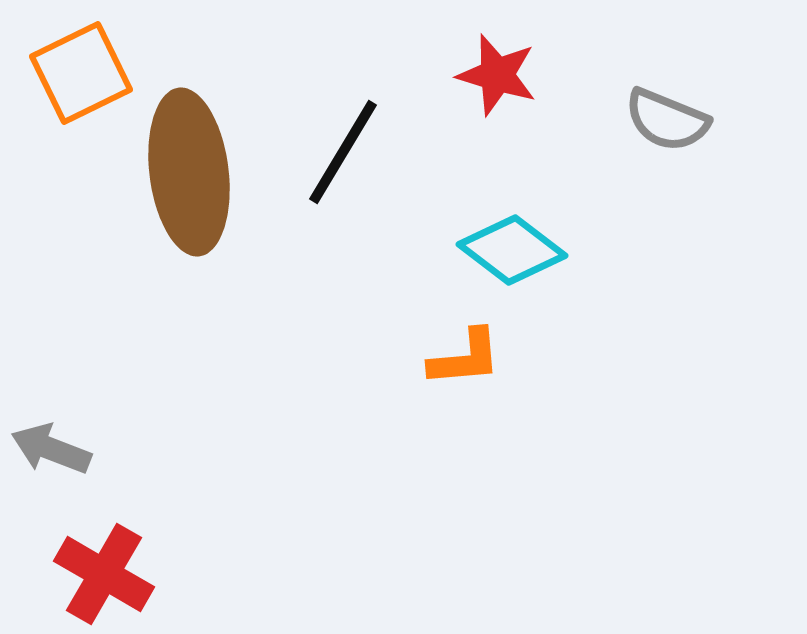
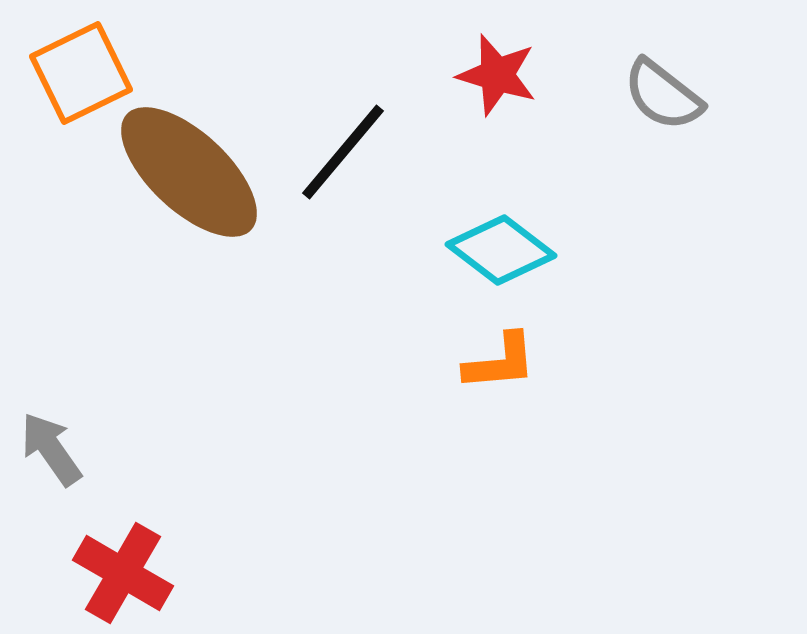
gray semicircle: moved 4 px left, 25 px up; rotated 16 degrees clockwise
black line: rotated 9 degrees clockwise
brown ellipse: rotated 40 degrees counterclockwise
cyan diamond: moved 11 px left
orange L-shape: moved 35 px right, 4 px down
gray arrow: rotated 34 degrees clockwise
red cross: moved 19 px right, 1 px up
